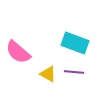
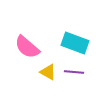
pink semicircle: moved 9 px right, 5 px up
yellow triangle: moved 2 px up
